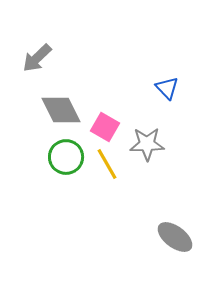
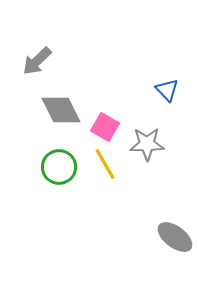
gray arrow: moved 3 px down
blue triangle: moved 2 px down
green circle: moved 7 px left, 10 px down
yellow line: moved 2 px left
